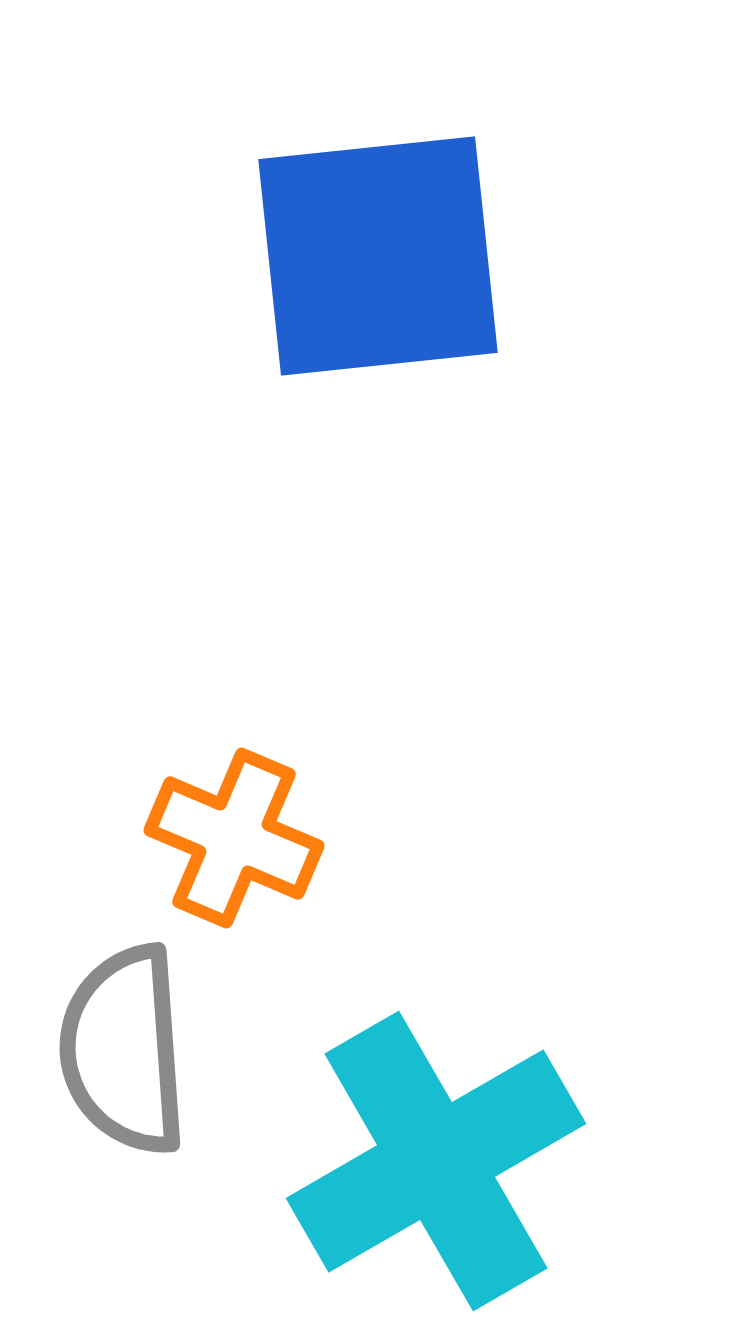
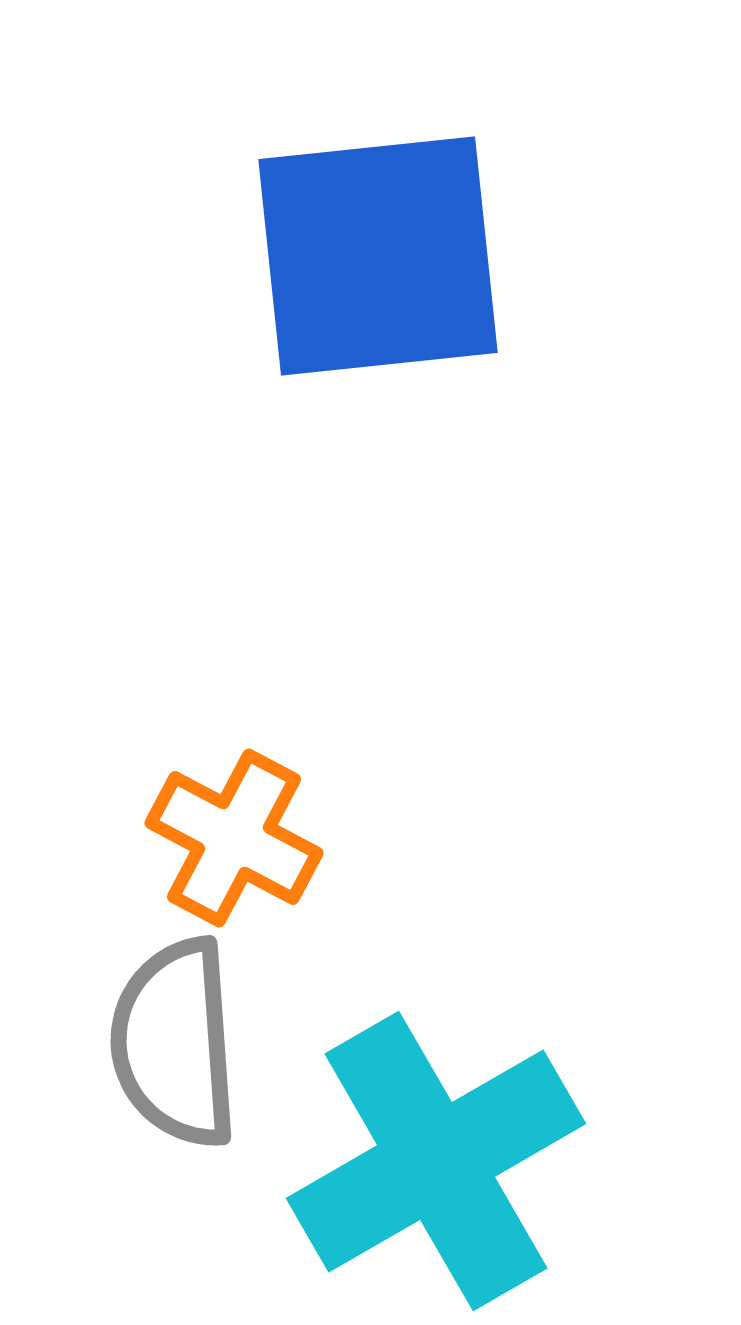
orange cross: rotated 5 degrees clockwise
gray semicircle: moved 51 px right, 7 px up
